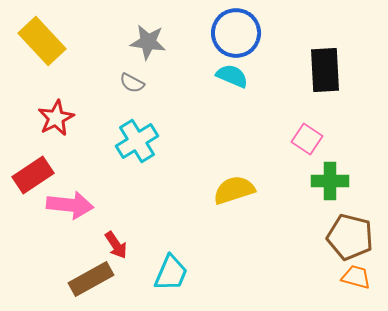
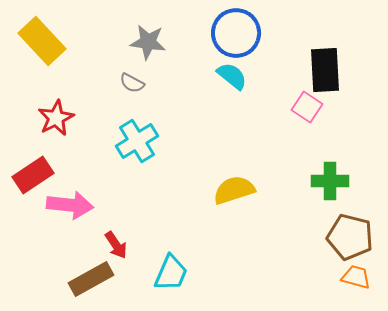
cyan semicircle: rotated 16 degrees clockwise
pink square: moved 32 px up
